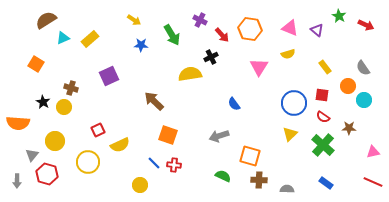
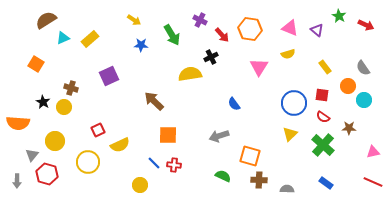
orange square at (168, 135): rotated 18 degrees counterclockwise
